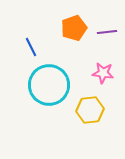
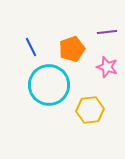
orange pentagon: moved 2 px left, 21 px down
pink star: moved 4 px right, 6 px up; rotated 10 degrees clockwise
